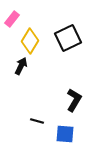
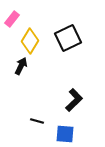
black L-shape: rotated 15 degrees clockwise
